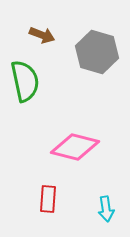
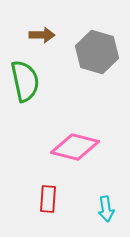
brown arrow: rotated 20 degrees counterclockwise
